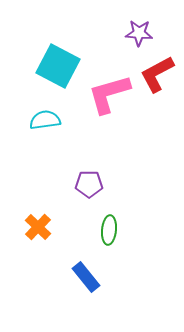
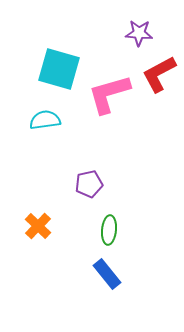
cyan square: moved 1 px right, 3 px down; rotated 12 degrees counterclockwise
red L-shape: moved 2 px right
purple pentagon: rotated 12 degrees counterclockwise
orange cross: moved 1 px up
blue rectangle: moved 21 px right, 3 px up
